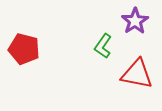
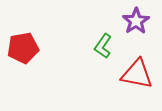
purple star: moved 1 px right
red pentagon: moved 1 px left, 1 px up; rotated 24 degrees counterclockwise
